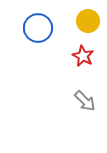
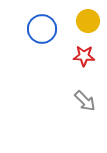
blue circle: moved 4 px right, 1 px down
red star: moved 1 px right; rotated 25 degrees counterclockwise
